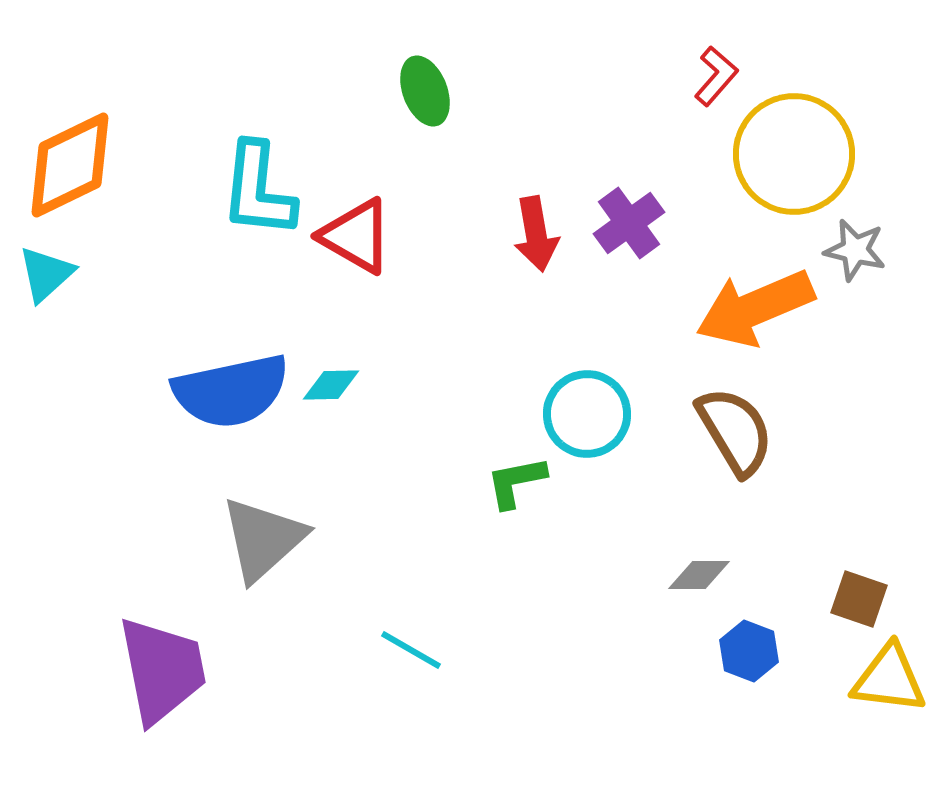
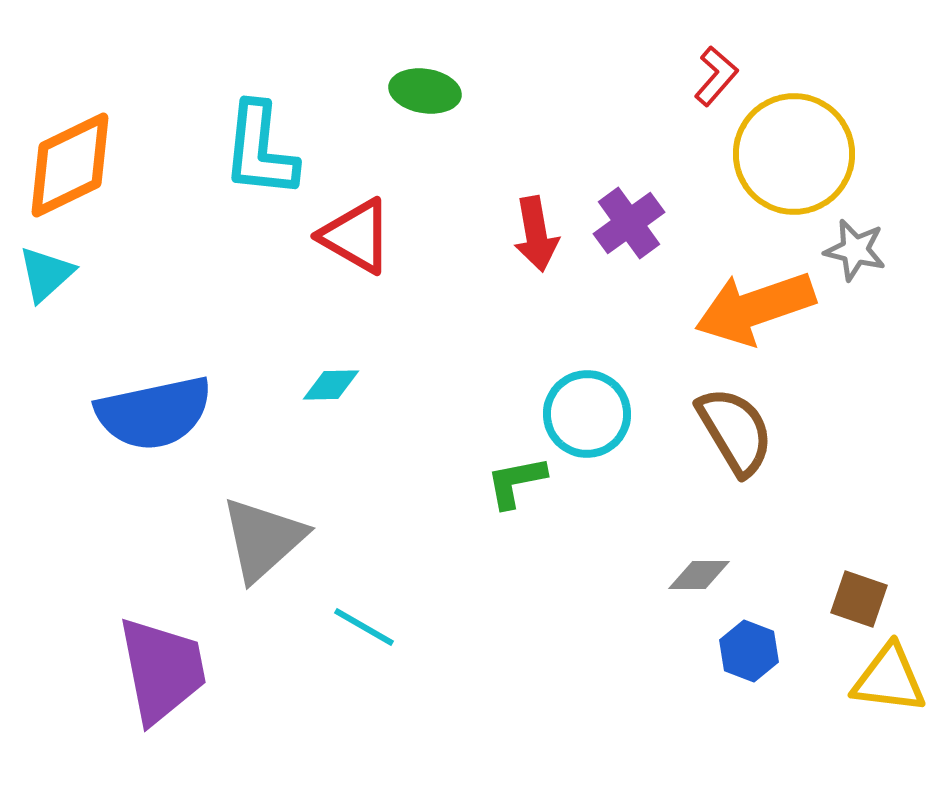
green ellipse: rotated 60 degrees counterclockwise
cyan L-shape: moved 2 px right, 40 px up
orange arrow: rotated 4 degrees clockwise
blue semicircle: moved 77 px left, 22 px down
cyan line: moved 47 px left, 23 px up
